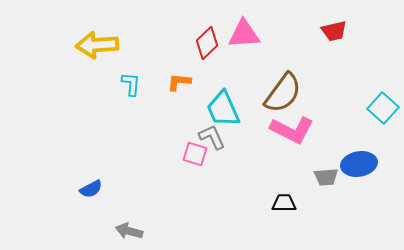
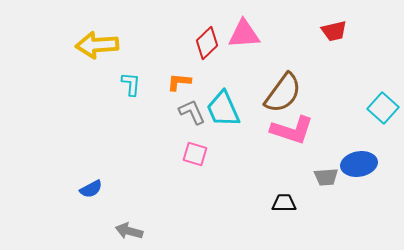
pink L-shape: rotated 9 degrees counterclockwise
gray L-shape: moved 20 px left, 25 px up
